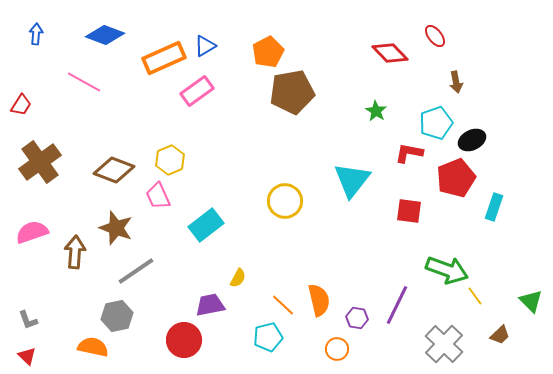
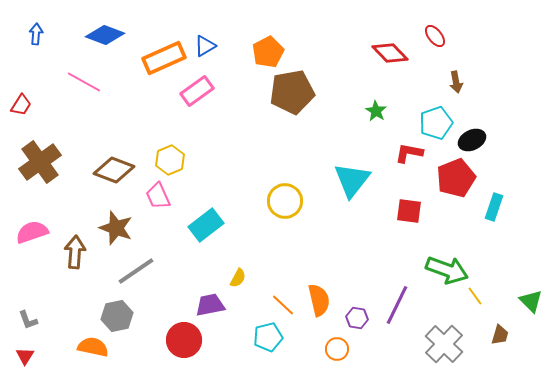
brown trapezoid at (500, 335): rotated 30 degrees counterclockwise
red triangle at (27, 356): moved 2 px left; rotated 18 degrees clockwise
